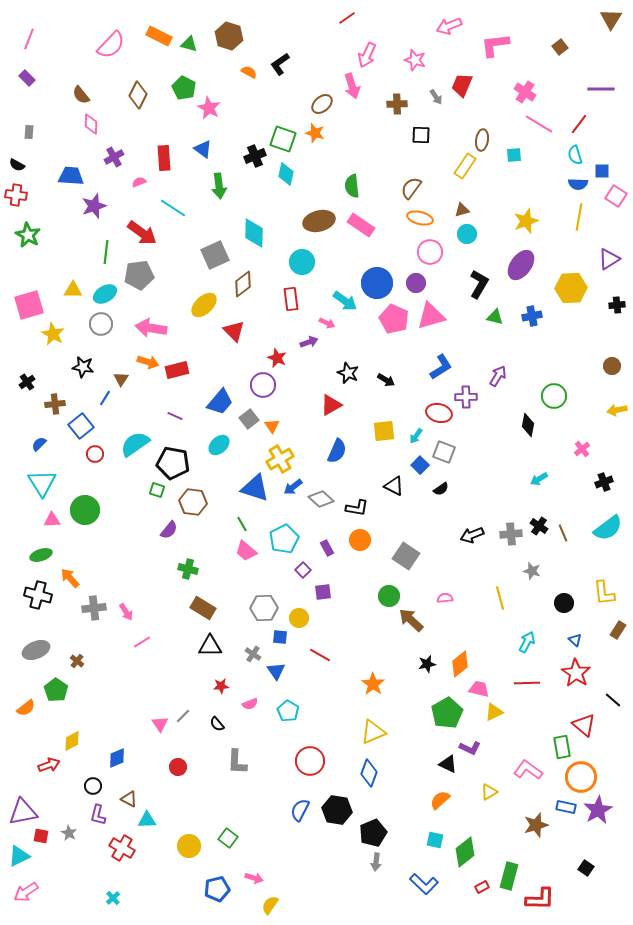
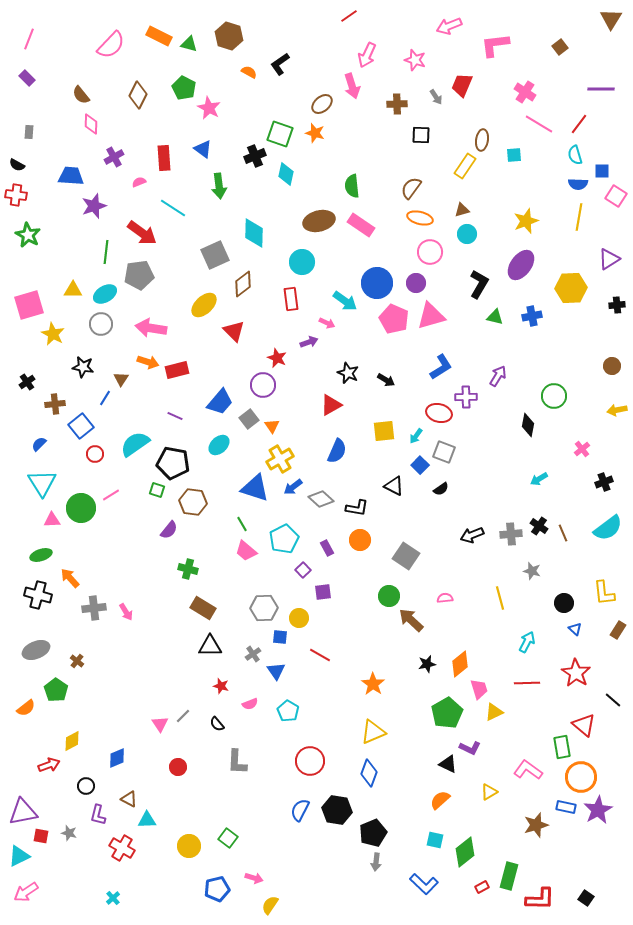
red line at (347, 18): moved 2 px right, 2 px up
green square at (283, 139): moved 3 px left, 5 px up
green circle at (85, 510): moved 4 px left, 2 px up
blue triangle at (575, 640): moved 11 px up
pink line at (142, 642): moved 31 px left, 147 px up
gray cross at (253, 654): rotated 21 degrees clockwise
red star at (221, 686): rotated 21 degrees clockwise
pink trapezoid at (479, 689): rotated 60 degrees clockwise
black circle at (93, 786): moved 7 px left
gray star at (69, 833): rotated 14 degrees counterclockwise
black square at (586, 868): moved 30 px down
